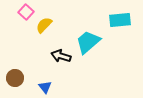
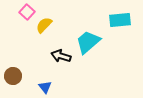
pink square: moved 1 px right
brown circle: moved 2 px left, 2 px up
